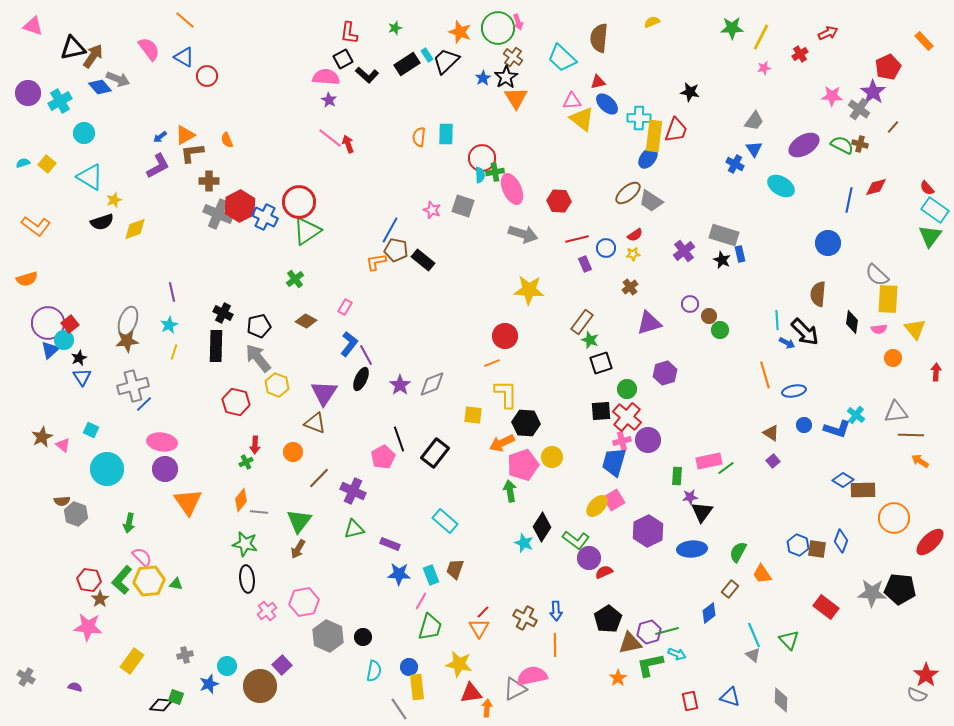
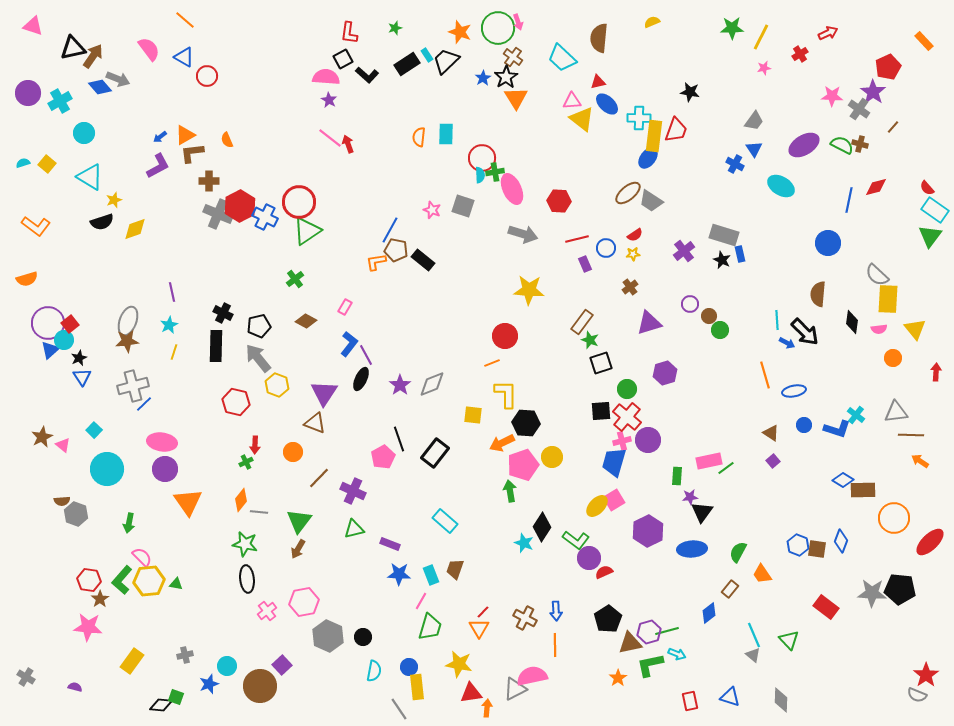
cyan square at (91, 430): moved 3 px right; rotated 21 degrees clockwise
